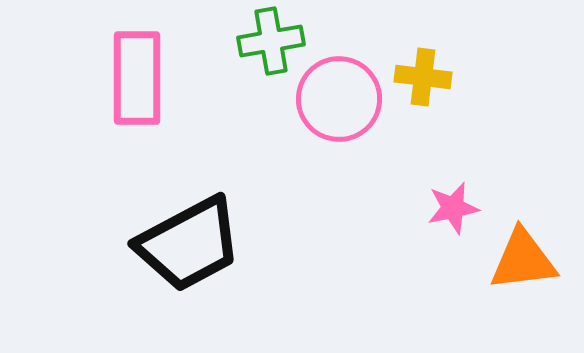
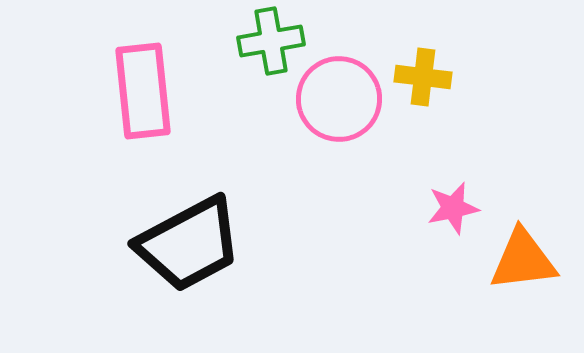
pink rectangle: moved 6 px right, 13 px down; rotated 6 degrees counterclockwise
